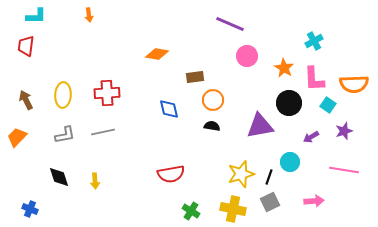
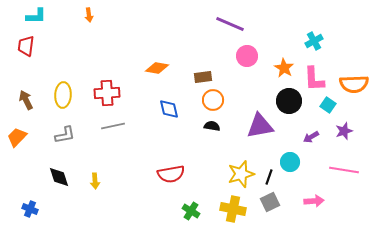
orange diamond: moved 14 px down
brown rectangle: moved 8 px right
black circle: moved 2 px up
gray line: moved 10 px right, 6 px up
